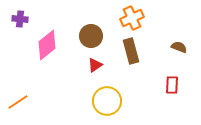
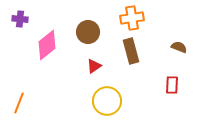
orange cross: rotated 15 degrees clockwise
brown circle: moved 3 px left, 4 px up
red triangle: moved 1 px left, 1 px down
orange line: moved 1 px right, 1 px down; rotated 35 degrees counterclockwise
